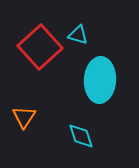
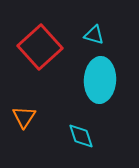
cyan triangle: moved 16 px right
